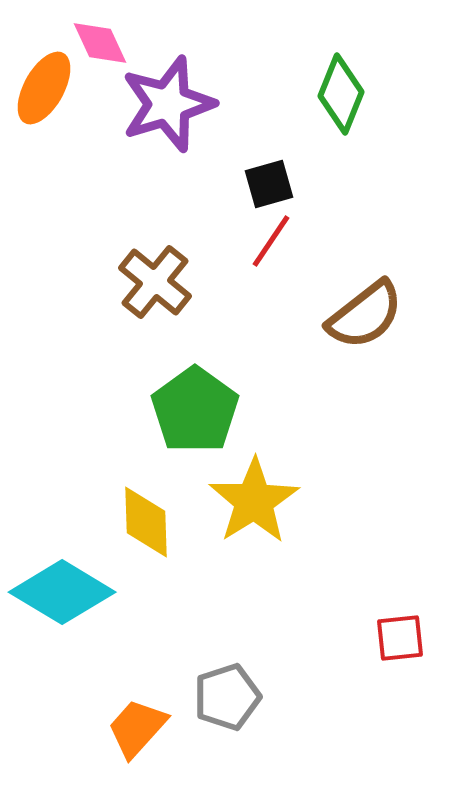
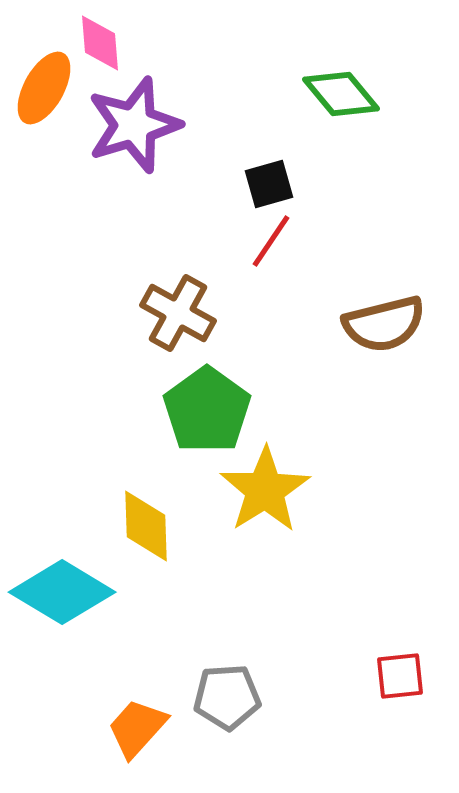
pink diamond: rotated 20 degrees clockwise
green diamond: rotated 62 degrees counterclockwise
purple star: moved 34 px left, 21 px down
brown cross: moved 23 px right, 31 px down; rotated 10 degrees counterclockwise
brown semicircle: moved 19 px right, 9 px down; rotated 24 degrees clockwise
green pentagon: moved 12 px right
yellow star: moved 11 px right, 11 px up
yellow diamond: moved 4 px down
red square: moved 38 px down
gray pentagon: rotated 14 degrees clockwise
